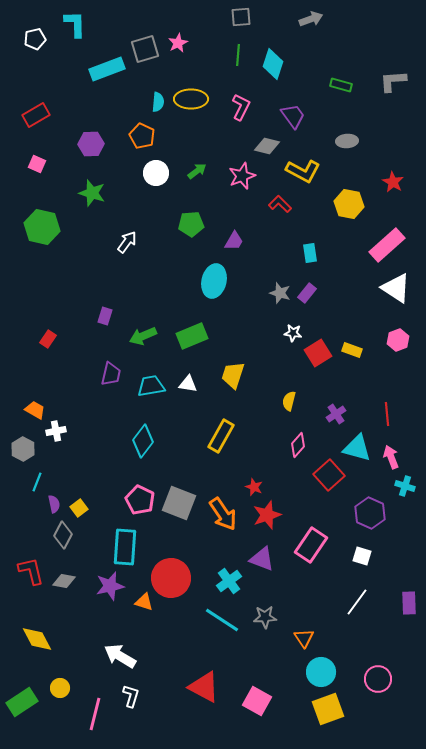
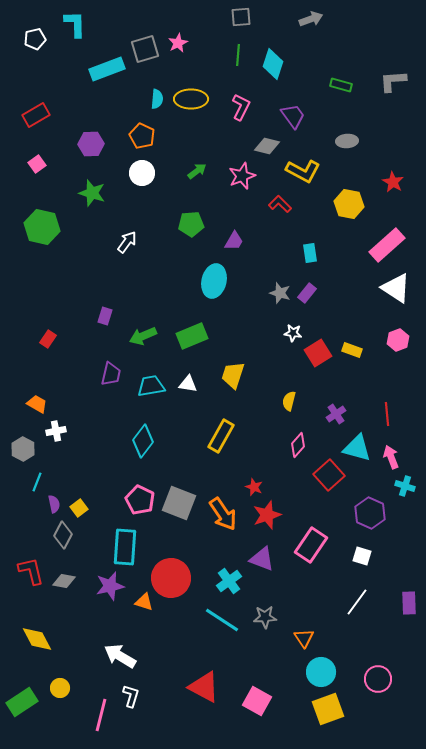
cyan semicircle at (158, 102): moved 1 px left, 3 px up
pink square at (37, 164): rotated 30 degrees clockwise
white circle at (156, 173): moved 14 px left
orange trapezoid at (35, 410): moved 2 px right, 6 px up
pink line at (95, 714): moved 6 px right, 1 px down
